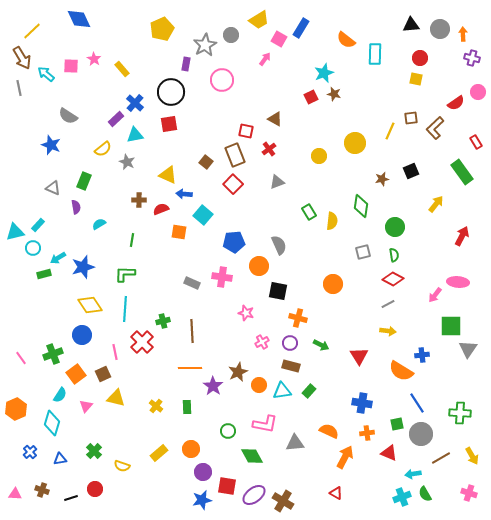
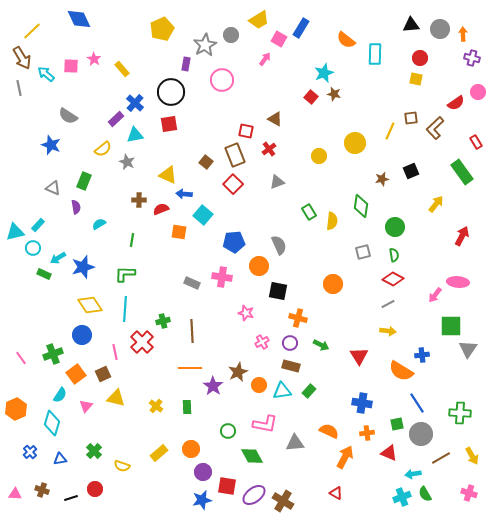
red square at (311, 97): rotated 24 degrees counterclockwise
green rectangle at (44, 274): rotated 40 degrees clockwise
